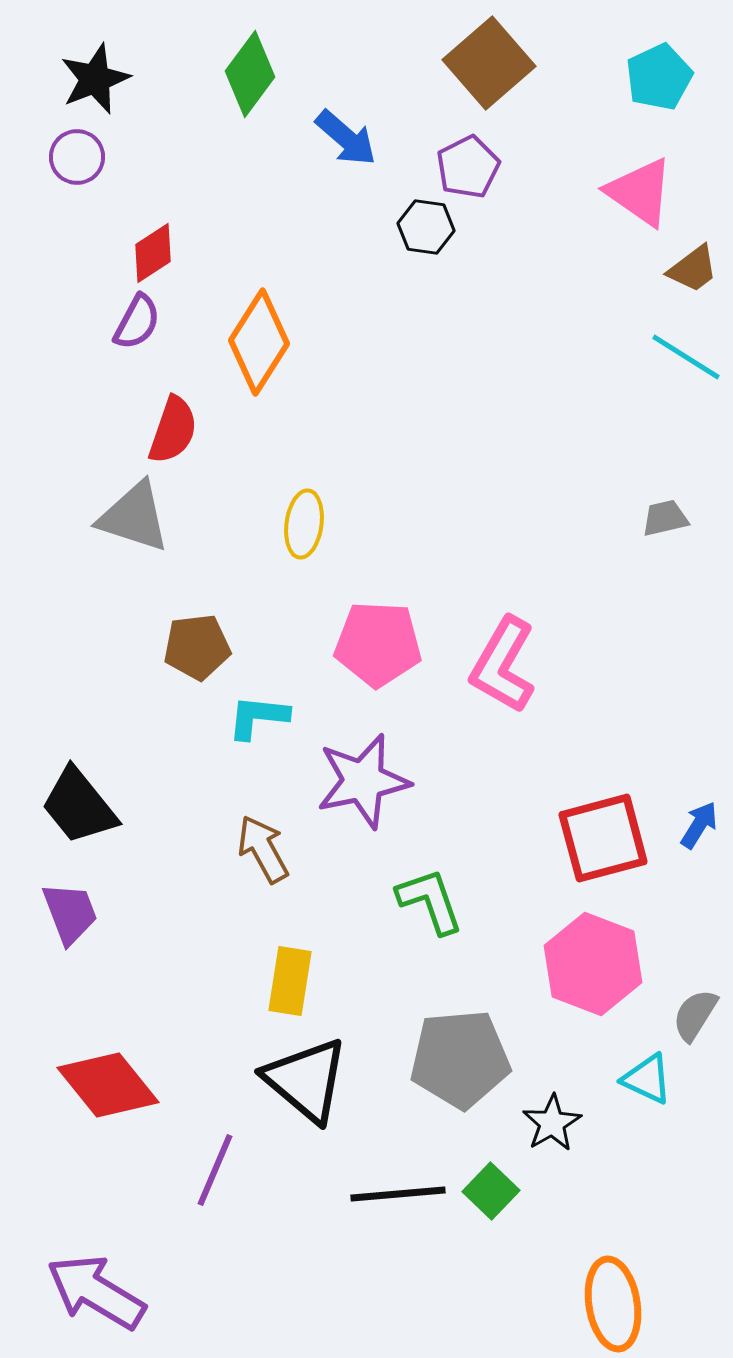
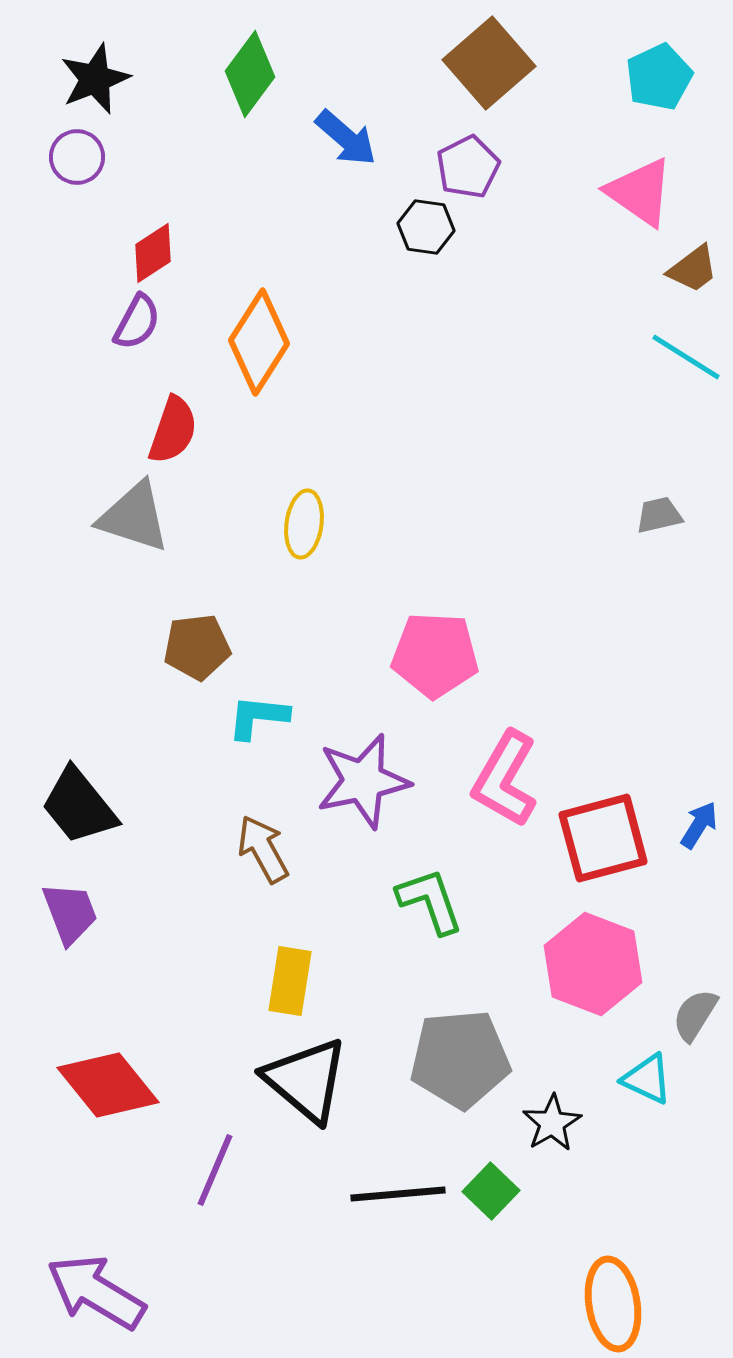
gray trapezoid at (665, 518): moved 6 px left, 3 px up
pink pentagon at (378, 644): moved 57 px right, 11 px down
pink L-shape at (503, 665): moved 2 px right, 114 px down
